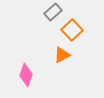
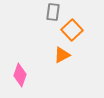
gray rectangle: rotated 42 degrees counterclockwise
pink diamond: moved 6 px left
